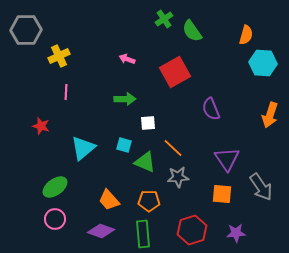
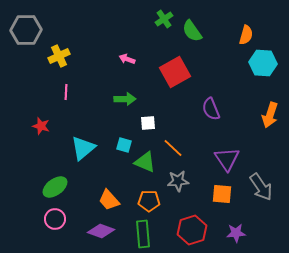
gray star: moved 4 px down
